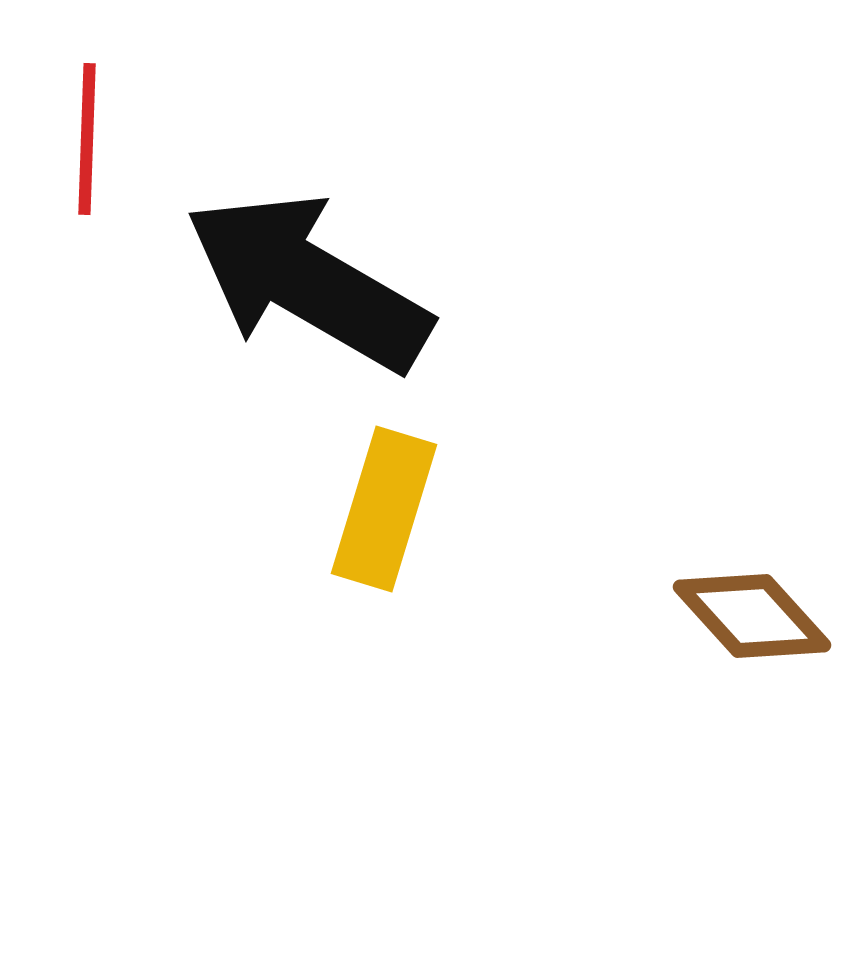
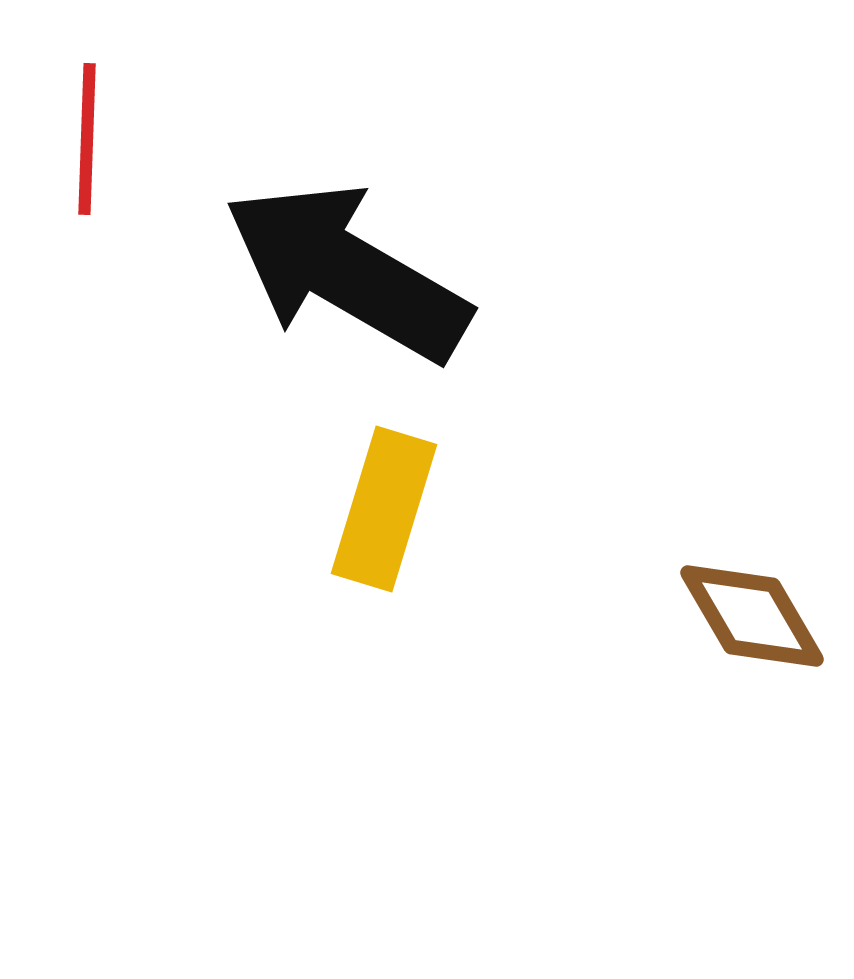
black arrow: moved 39 px right, 10 px up
brown diamond: rotated 12 degrees clockwise
